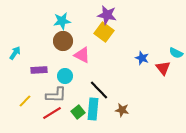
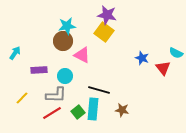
cyan star: moved 5 px right, 5 px down
black line: rotated 30 degrees counterclockwise
yellow line: moved 3 px left, 3 px up
